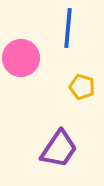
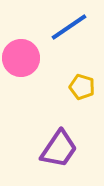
blue line: moved 1 px right, 1 px up; rotated 51 degrees clockwise
